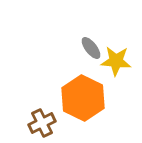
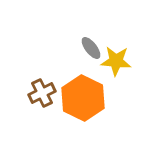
brown cross: moved 30 px up
